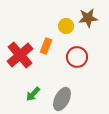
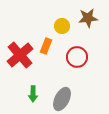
yellow circle: moved 4 px left
green arrow: rotated 42 degrees counterclockwise
